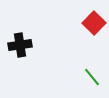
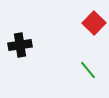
green line: moved 4 px left, 7 px up
